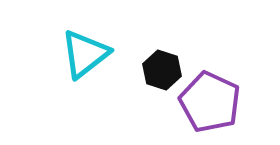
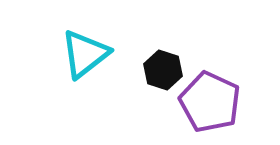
black hexagon: moved 1 px right
